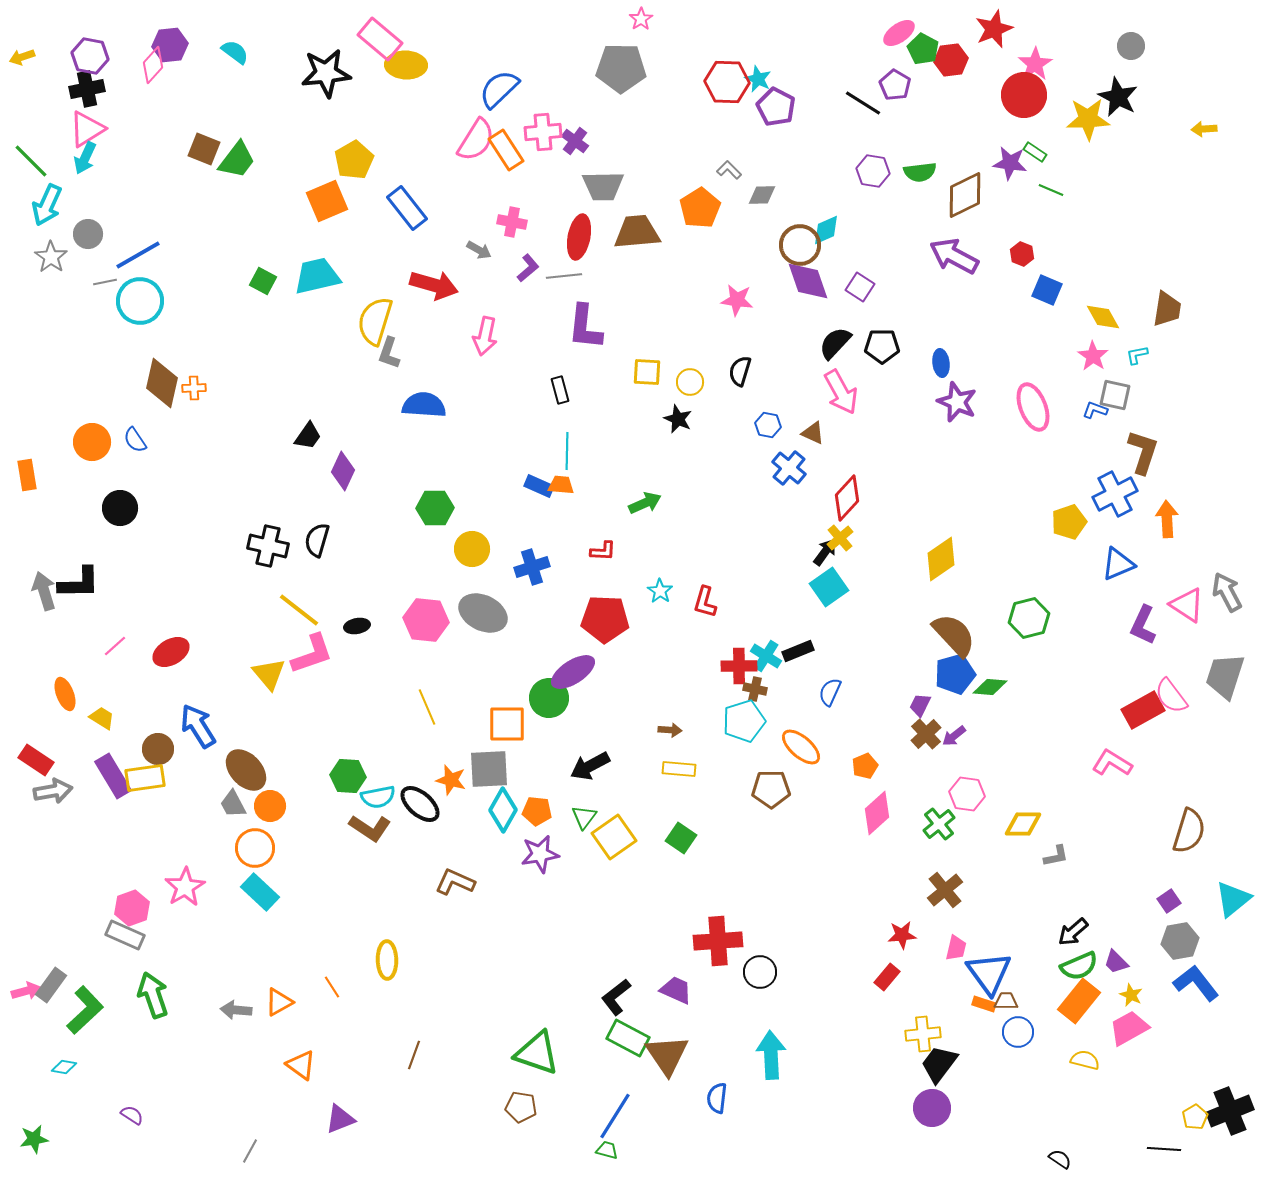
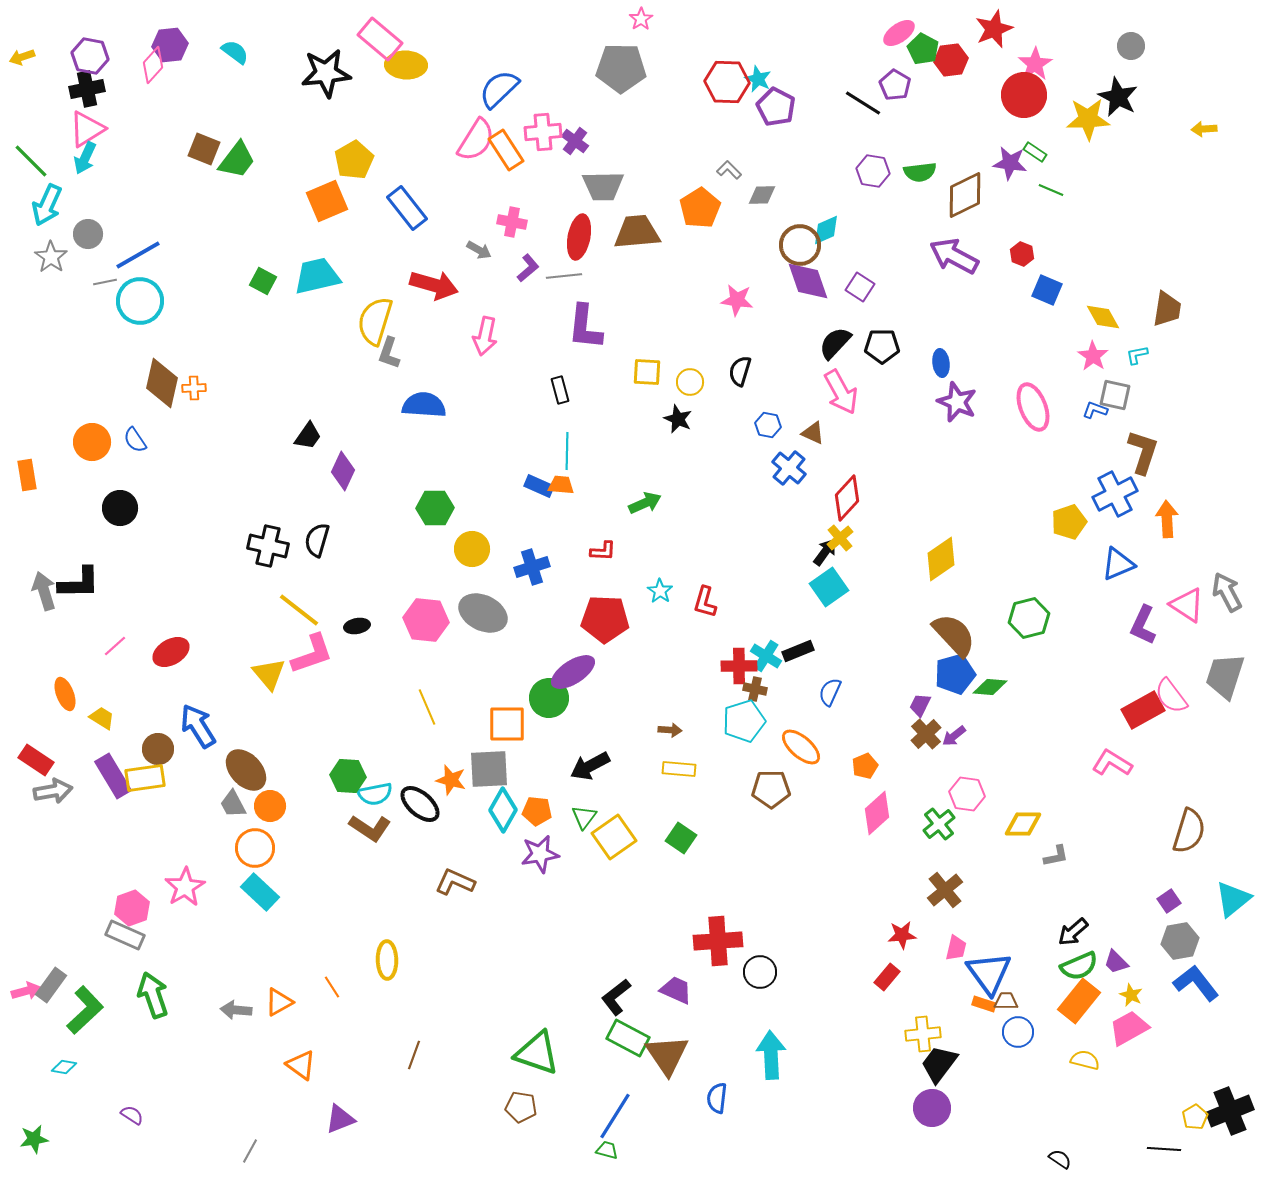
cyan semicircle at (378, 797): moved 3 px left, 3 px up
